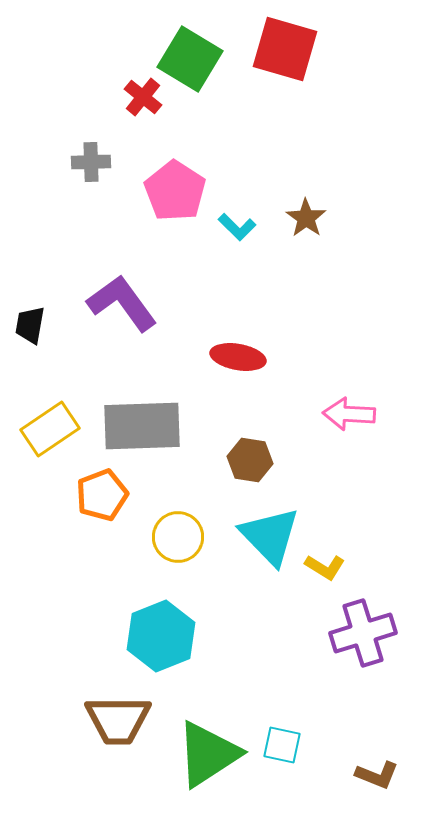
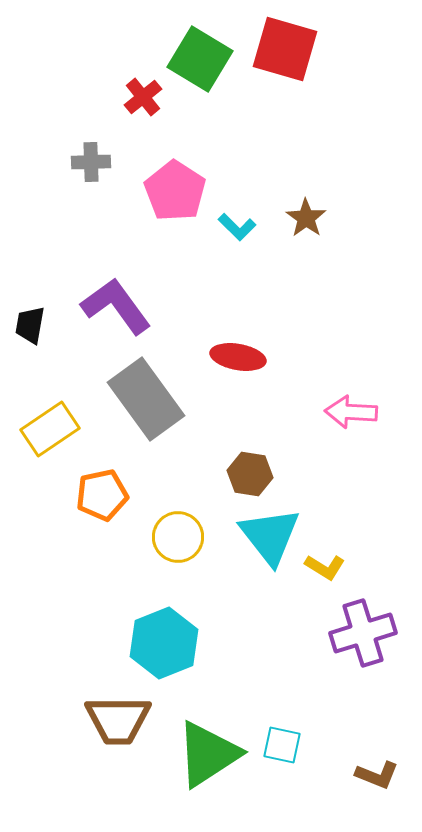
green square: moved 10 px right
red cross: rotated 12 degrees clockwise
purple L-shape: moved 6 px left, 3 px down
pink arrow: moved 2 px right, 2 px up
gray rectangle: moved 4 px right, 27 px up; rotated 56 degrees clockwise
brown hexagon: moved 14 px down
orange pentagon: rotated 9 degrees clockwise
cyan triangle: rotated 6 degrees clockwise
cyan hexagon: moved 3 px right, 7 px down
